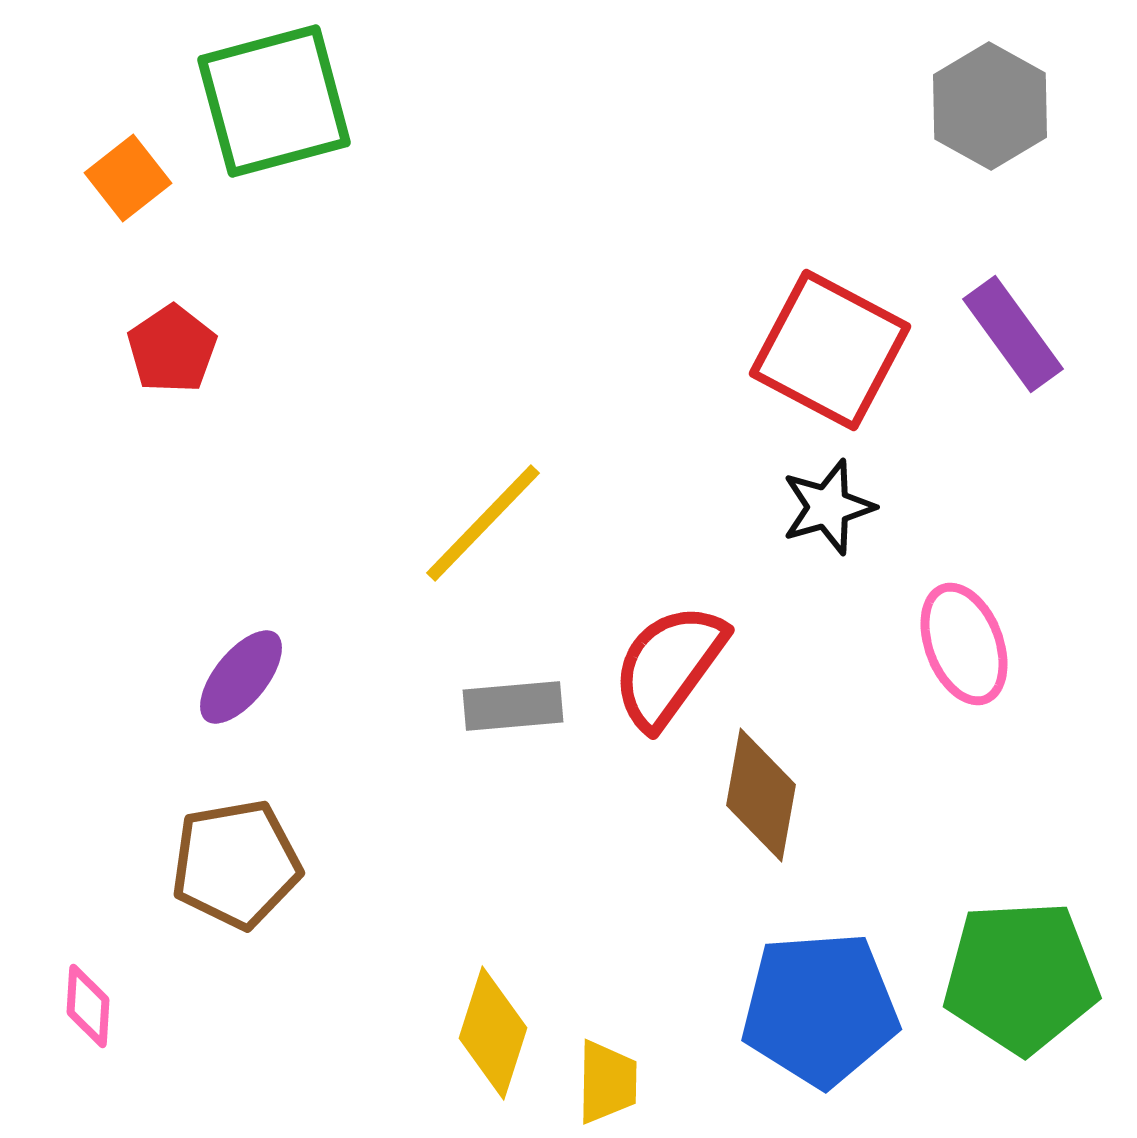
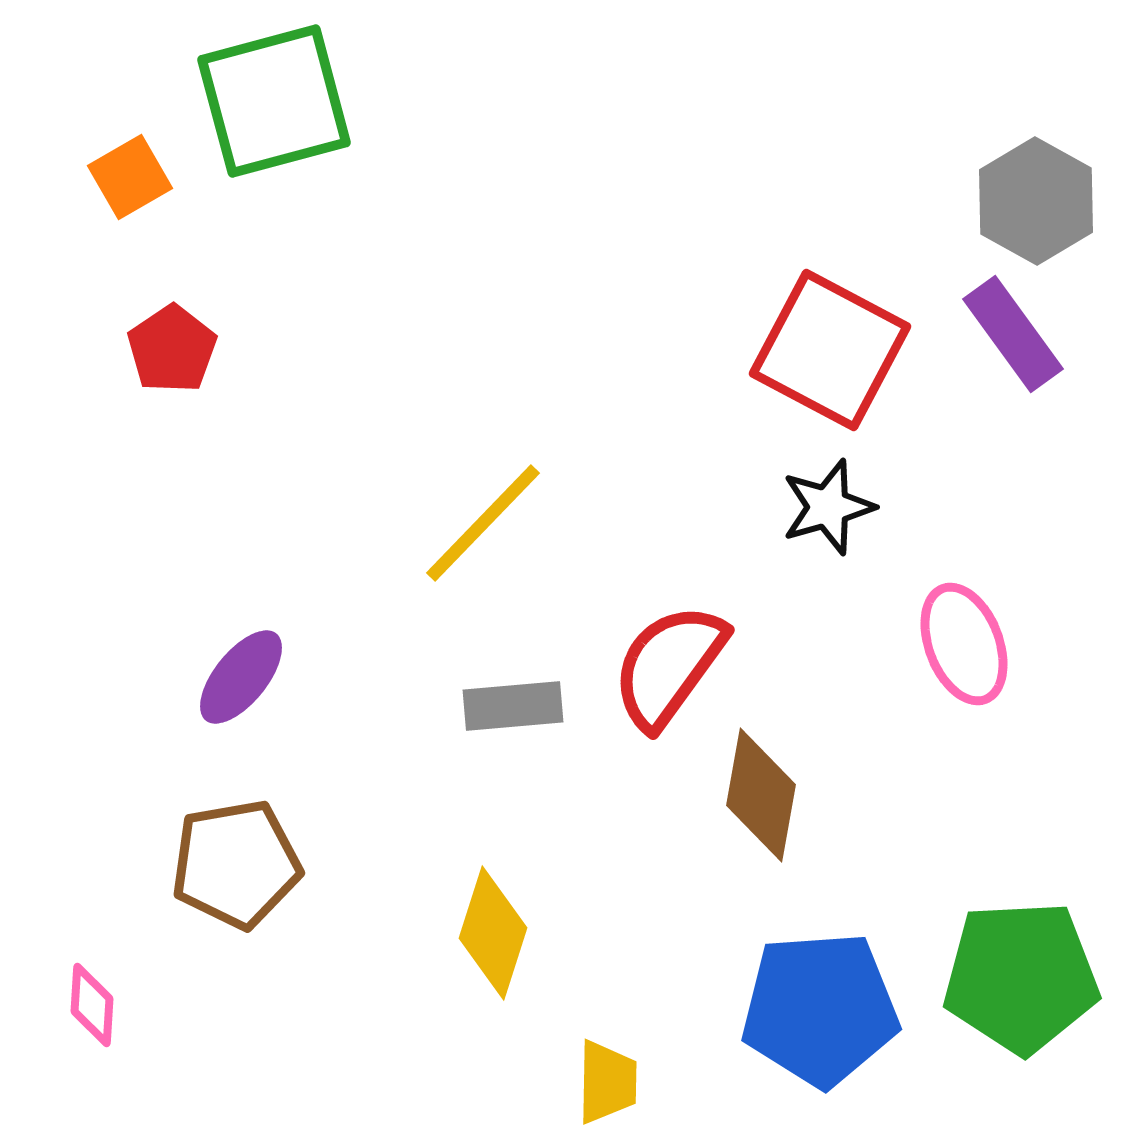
gray hexagon: moved 46 px right, 95 px down
orange square: moved 2 px right, 1 px up; rotated 8 degrees clockwise
pink diamond: moved 4 px right, 1 px up
yellow diamond: moved 100 px up
